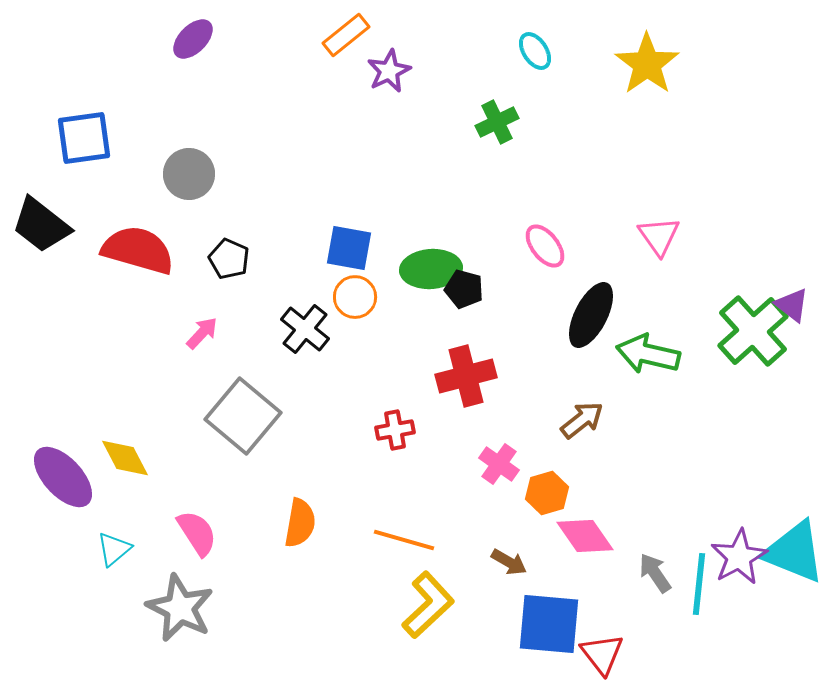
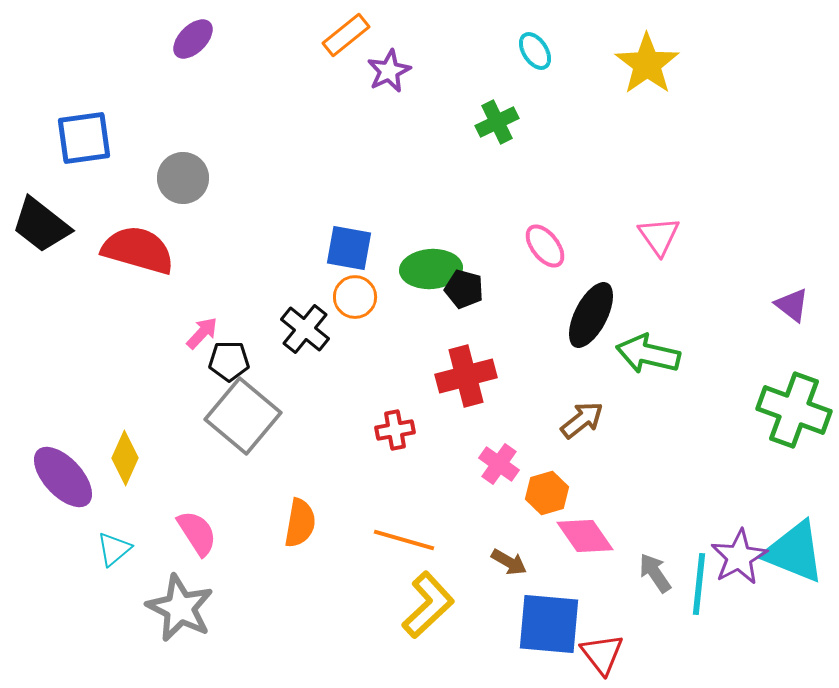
gray circle at (189, 174): moved 6 px left, 4 px down
black pentagon at (229, 259): moved 102 px down; rotated 24 degrees counterclockwise
green cross at (753, 331): moved 41 px right, 79 px down; rotated 28 degrees counterclockwise
yellow diamond at (125, 458): rotated 52 degrees clockwise
